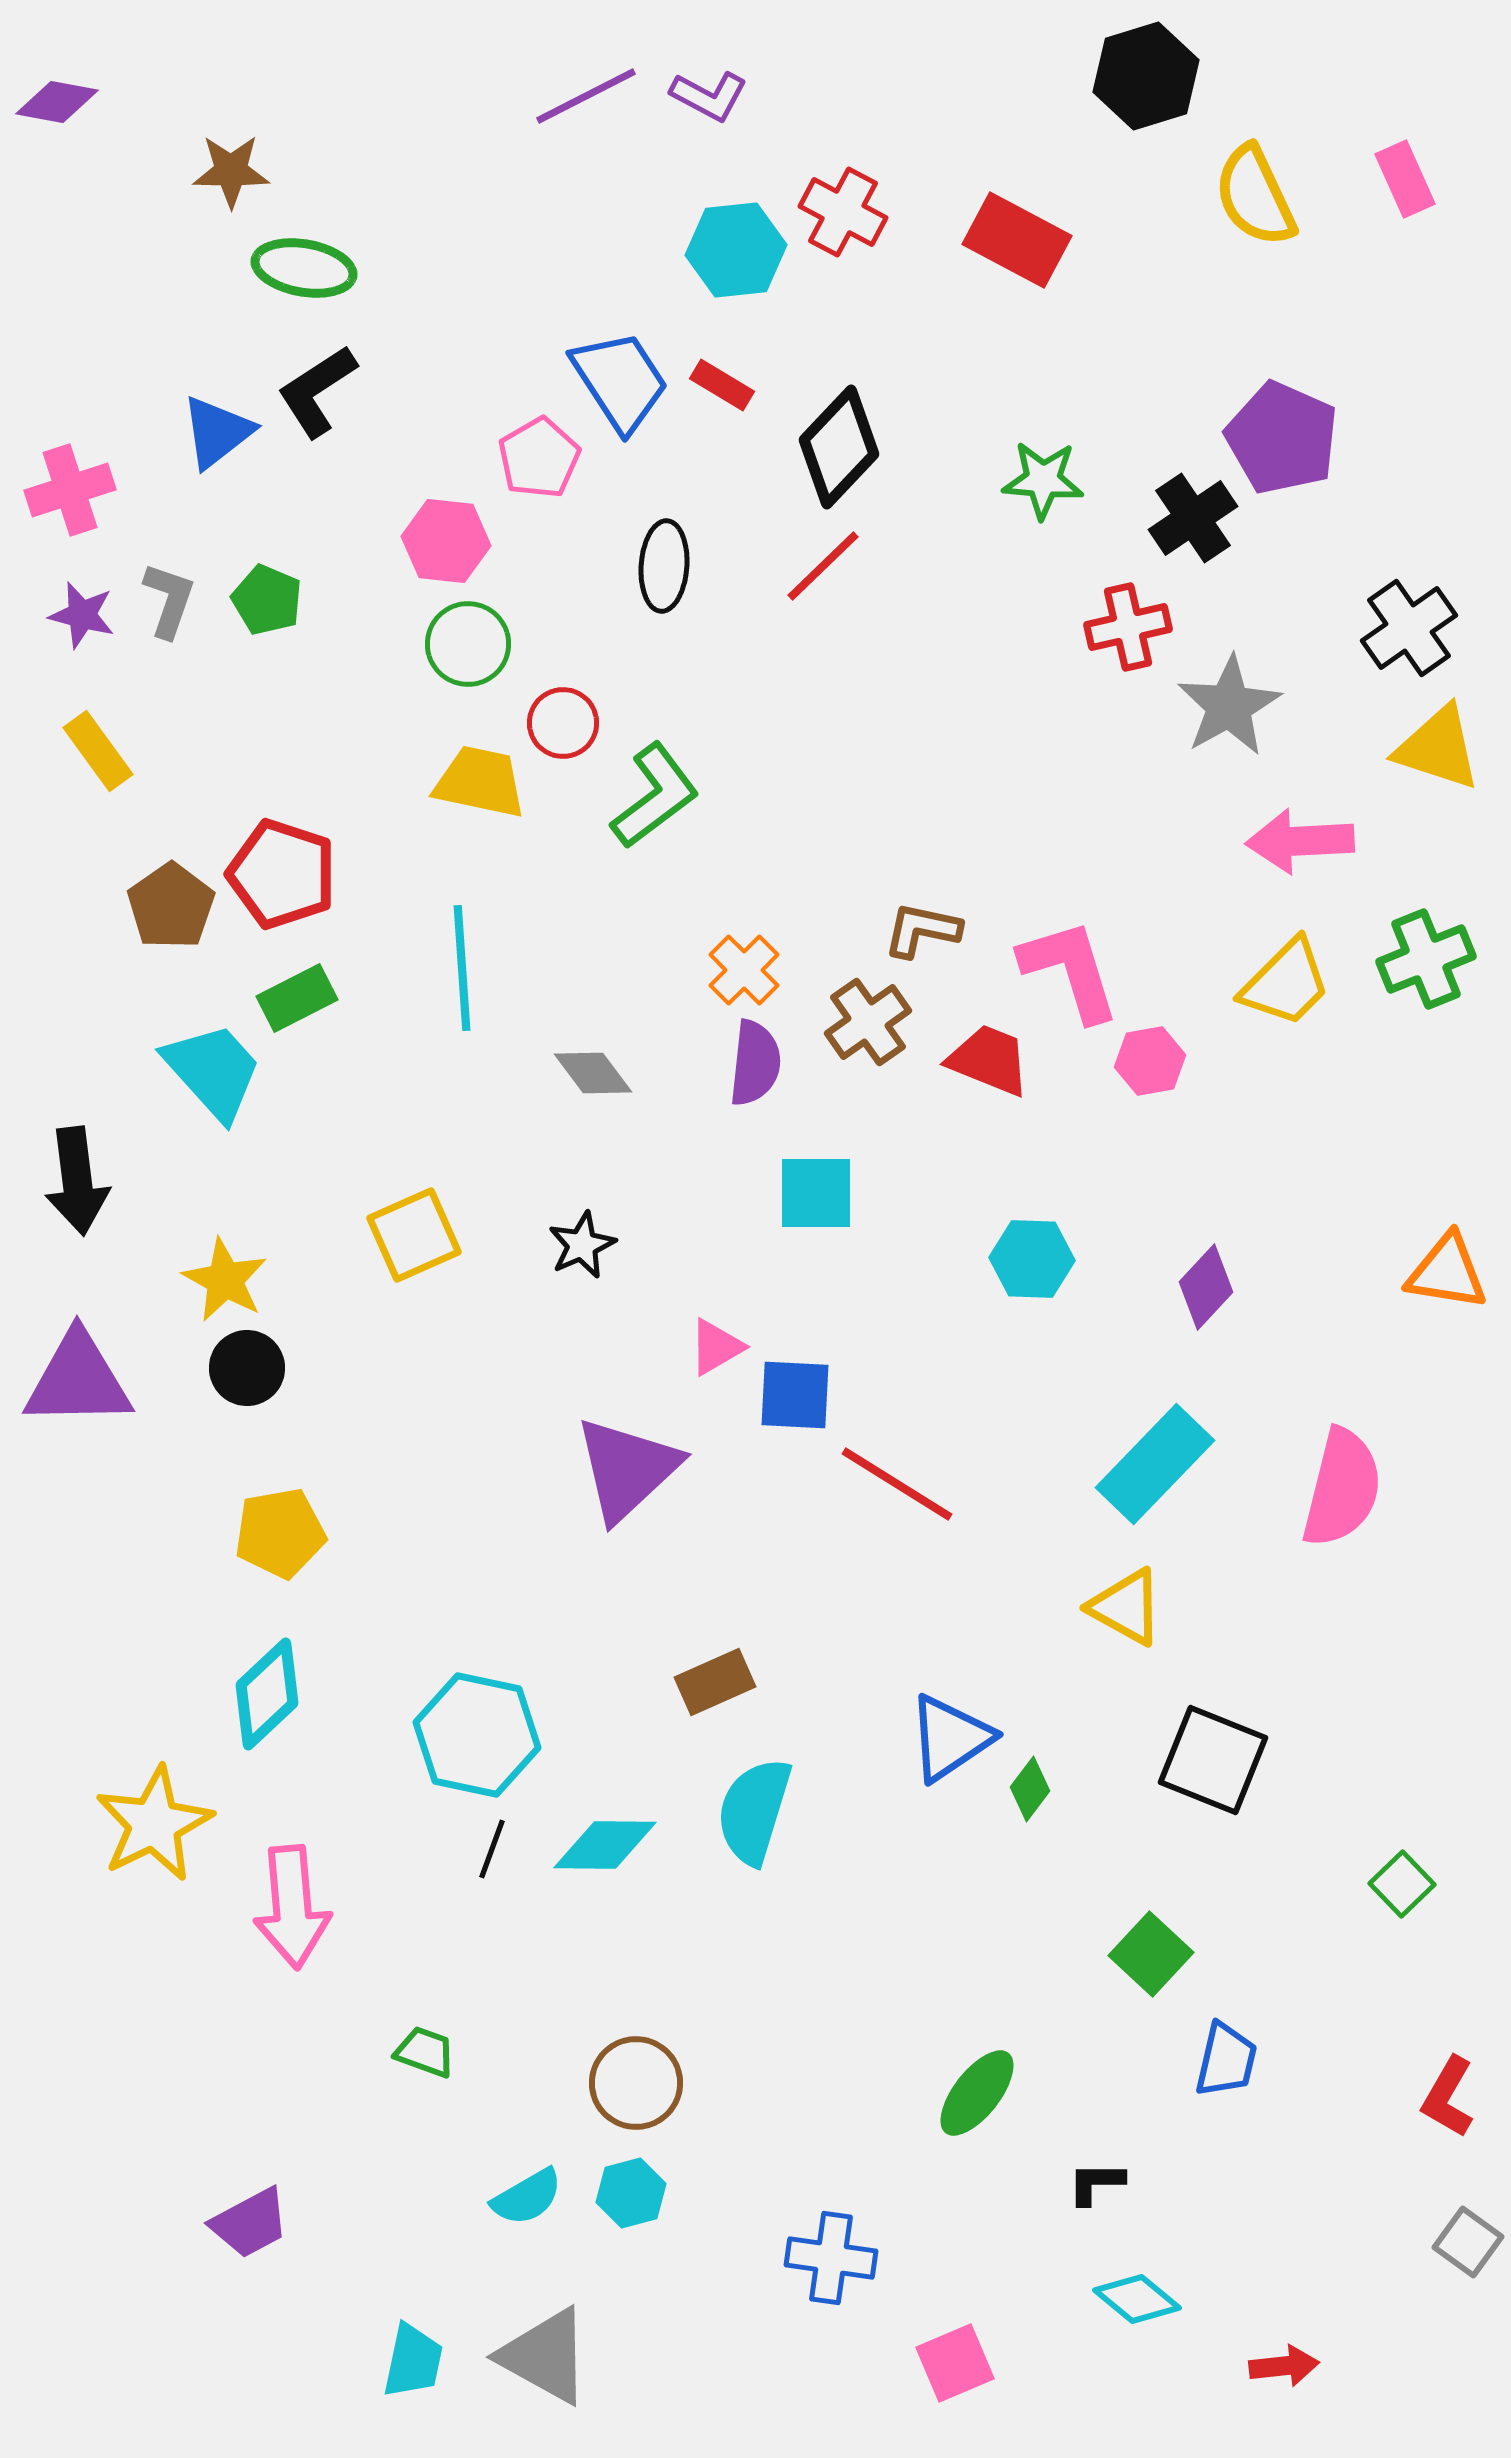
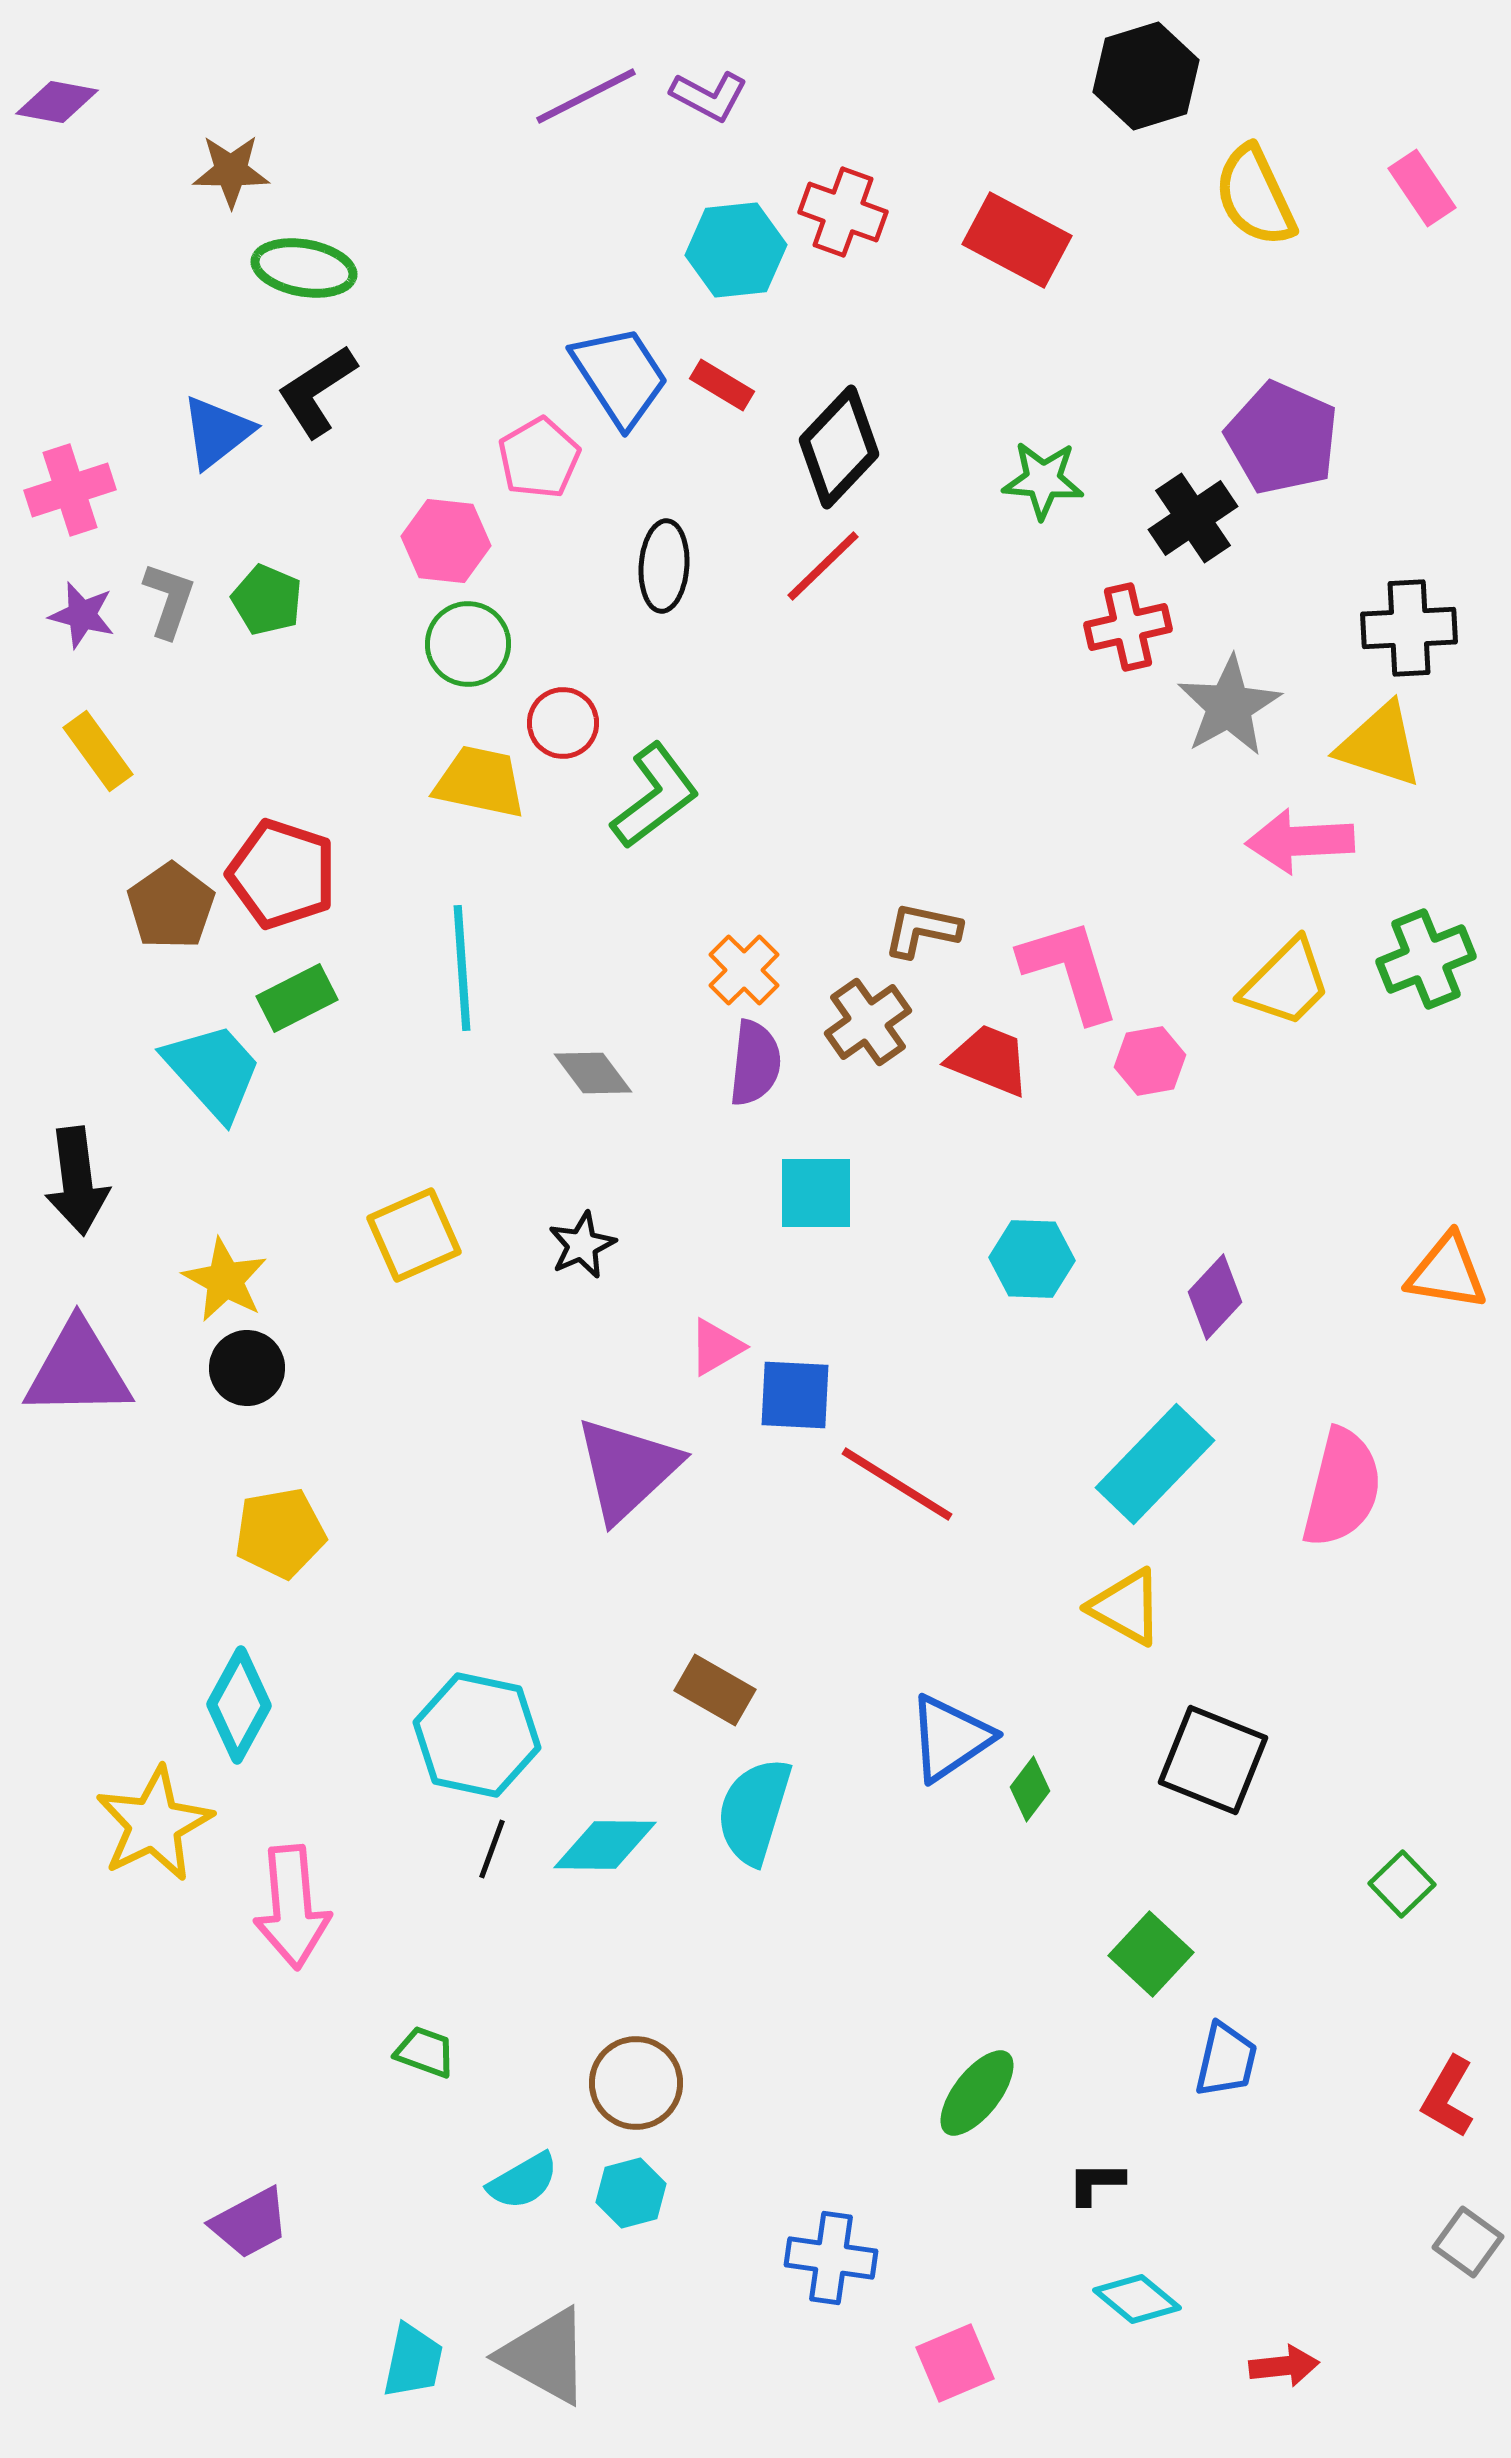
pink rectangle at (1405, 179): moved 17 px right, 9 px down; rotated 10 degrees counterclockwise
red cross at (843, 212): rotated 8 degrees counterclockwise
blue trapezoid at (620, 381): moved 5 px up
black cross at (1409, 628): rotated 32 degrees clockwise
yellow triangle at (1438, 748): moved 58 px left, 3 px up
purple diamond at (1206, 1287): moved 9 px right, 10 px down
purple triangle at (78, 1380): moved 10 px up
brown rectangle at (715, 1682): moved 8 px down; rotated 54 degrees clockwise
cyan diamond at (267, 1694): moved 28 px left, 11 px down; rotated 18 degrees counterclockwise
cyan semicircle at (527, 2197): moved 4 px left, 16 px up
